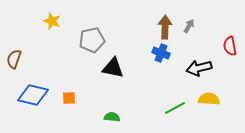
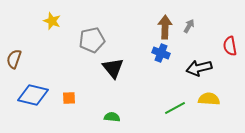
black triangle: rotated 40 degrees clockwise
